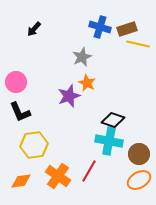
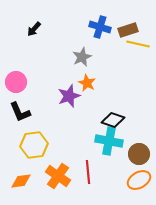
brown rectangle: moved 1 px right, 1 px down
red line: moved 1 px left, 1 px down; rotated 35 degrees counterclockwise
